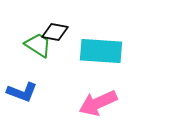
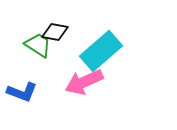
cyan rectangle: rotated 45 degrees counterclockwise
pink arrow: moved 14 px left, 21 px up
